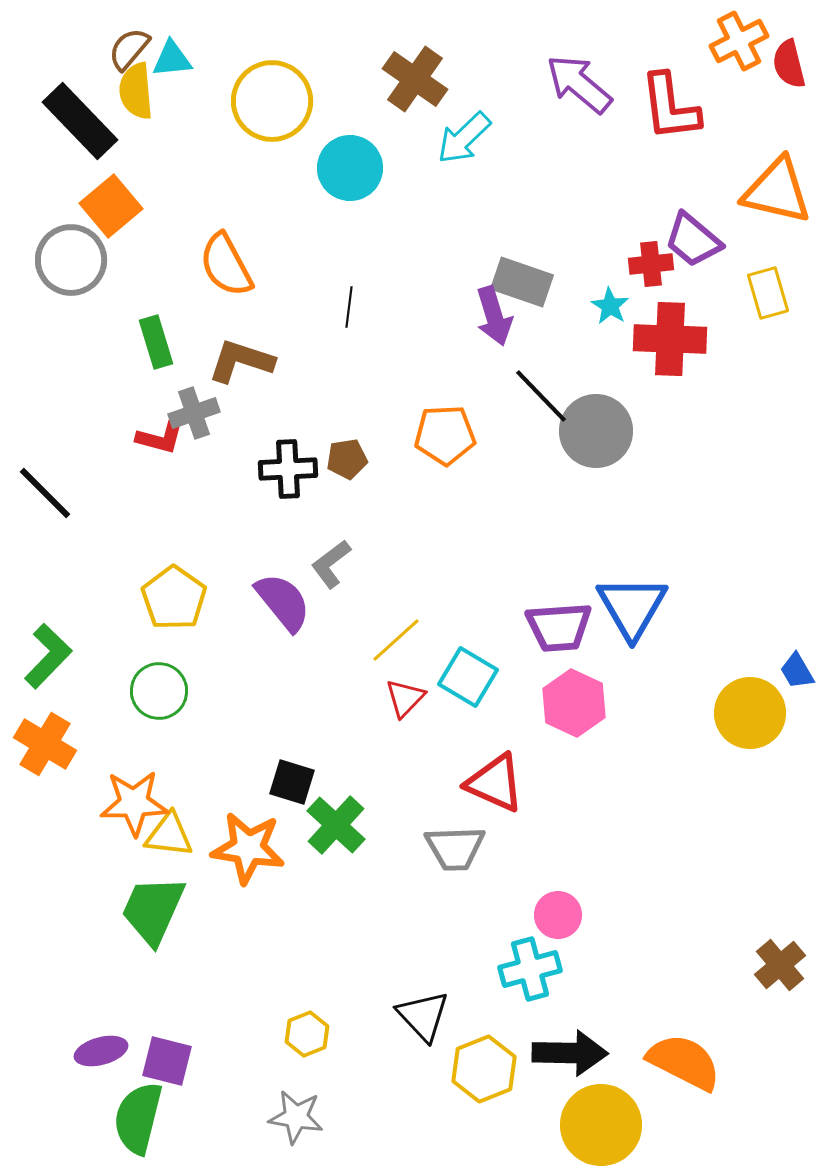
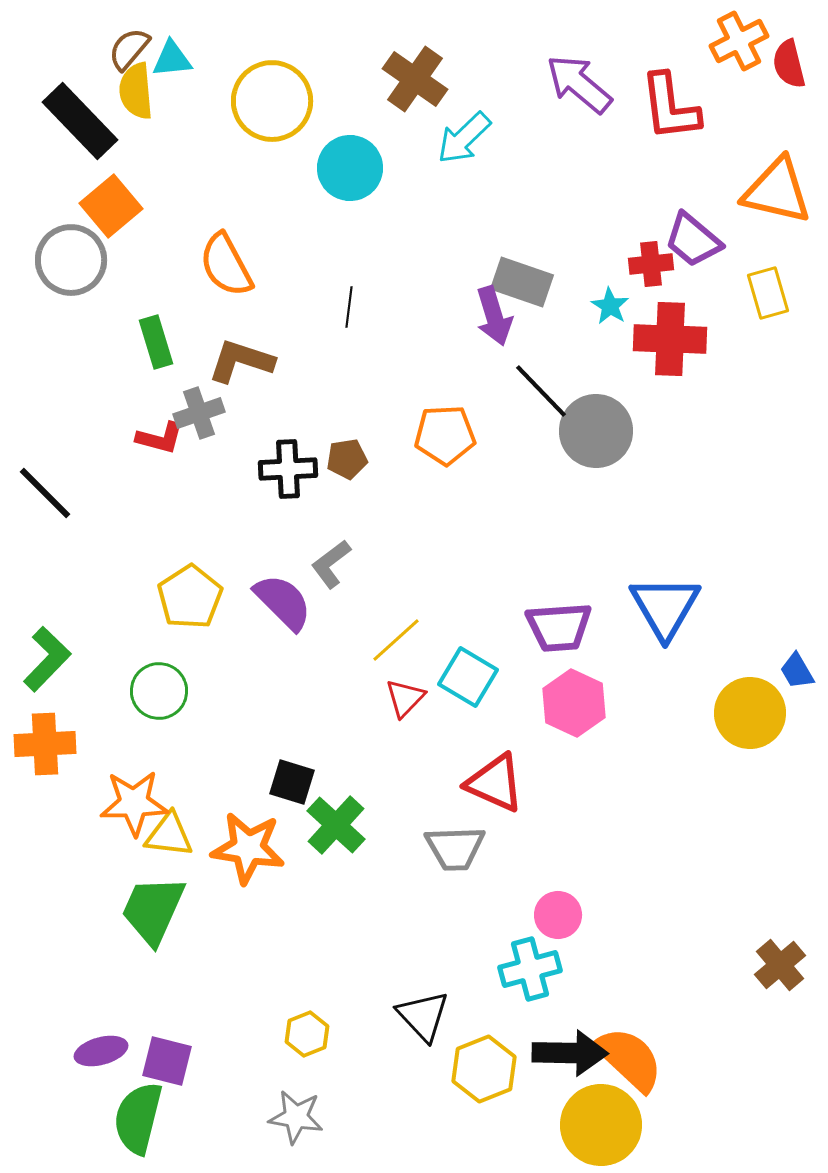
black line at (541, 396): moved 5 px up
gray cross at (194, 413): moved 5 px right
yellow pentagon at (174, 598): moved 16 px right, 1 px up; rotated 4 degrees clockwise
purple semicircle at (283, 602): rotated 6 degrees counterclockwise
blue triangle at (632, 607): moved 33 px right
green L-shape at (48, 656): moved 1 px left, 3 px down
orange cross at (45, 744): rotated 34 degrees counterclockwise
orange semicircle at (684, 1062): moved 55 px left, 3 px up; rotated 16 degrees clockwise
